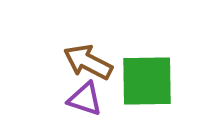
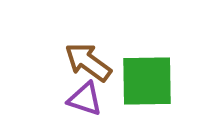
brown arrow: rotated 9 degrees clockwise
